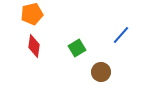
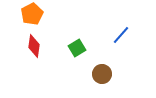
orange pentagon: rotated 15 degrees counterclockwise
brown circle: moved 1 px right, 2 px down
